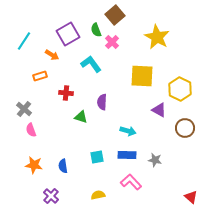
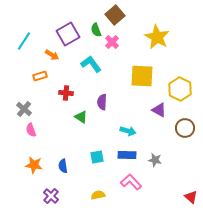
green triangle: rotated 16 degrees clockwise
